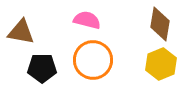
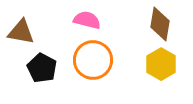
yellow hexagon: rotated 8 degrees counterclockwise
black pentagon: rotated 28 degrees clockwise
